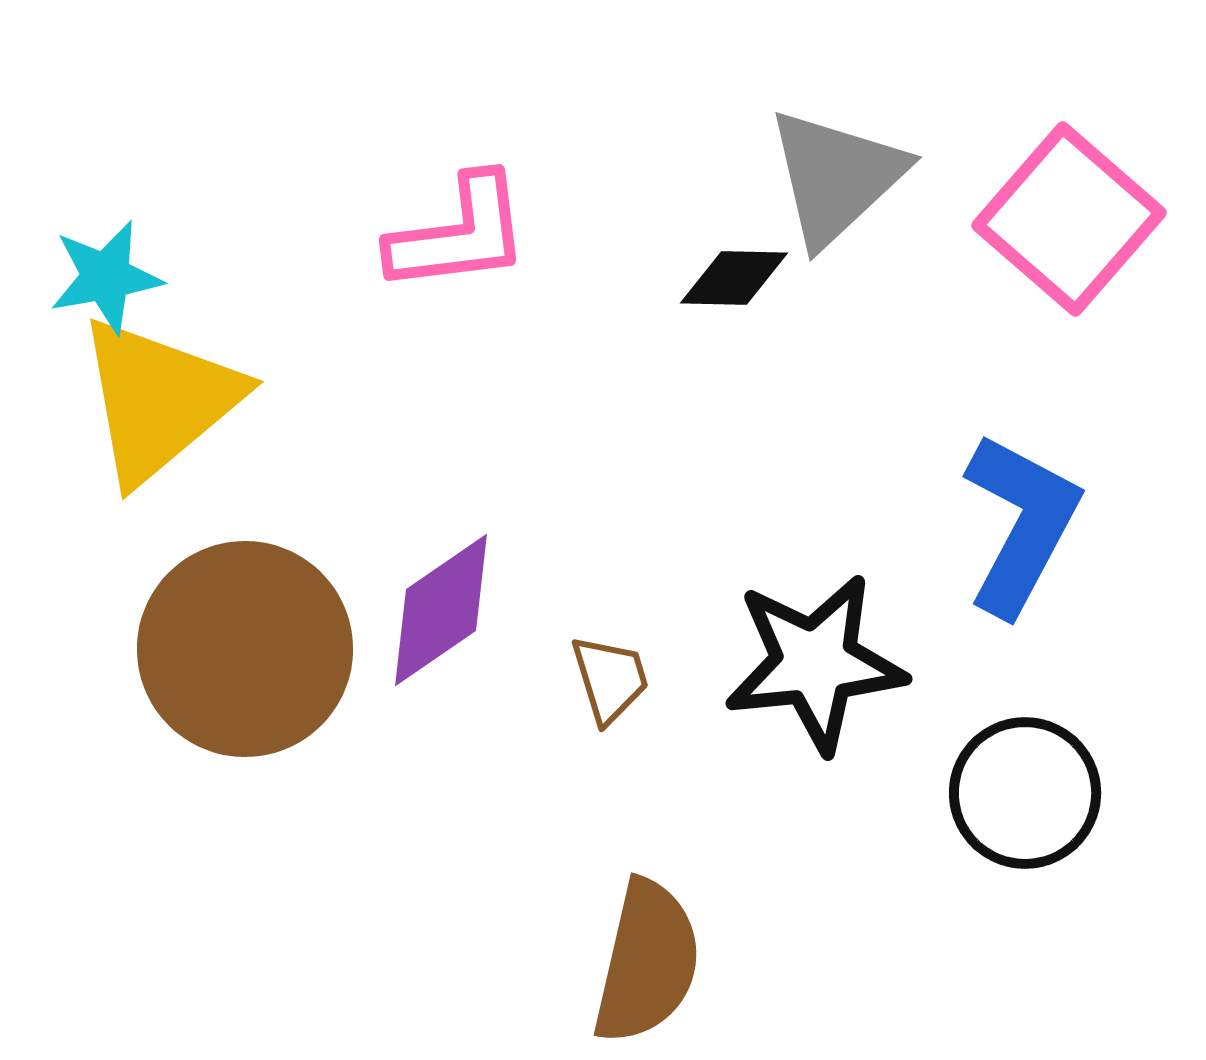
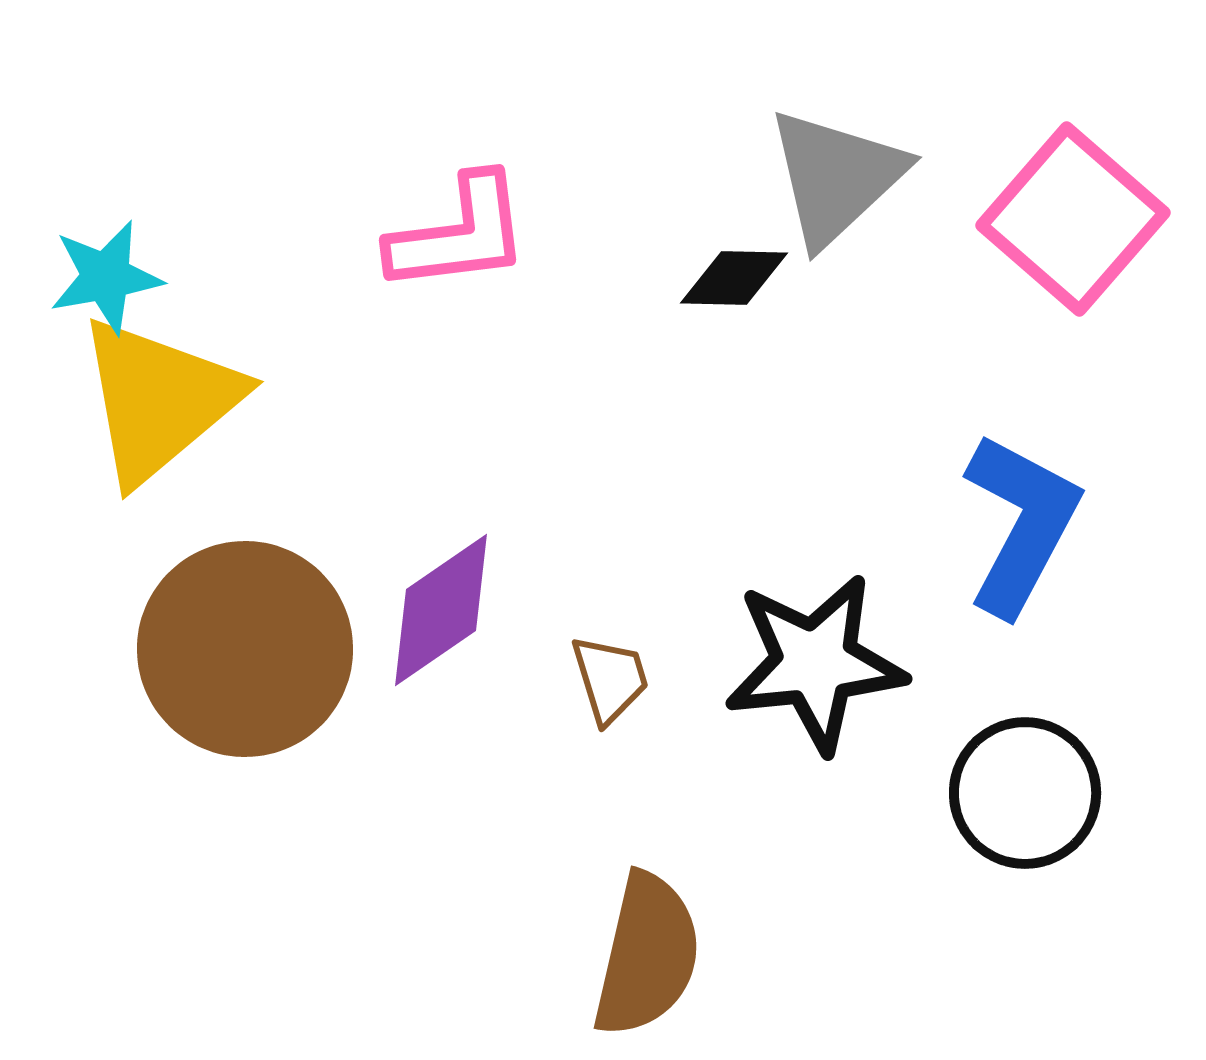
pink square: moved 4 px right
brown semicircle: moved 7 px up
